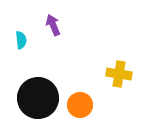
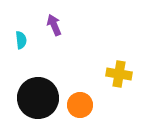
purple arrow: moved 1 px right
